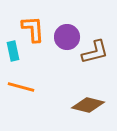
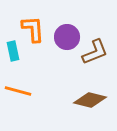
brown L-shape: rotated 8 degrees counterclockwise
orange line: moved 3 px left, 4 px down
brown diamond: moved 2 px right, 5 px up
